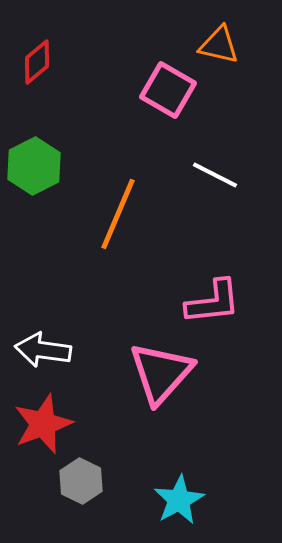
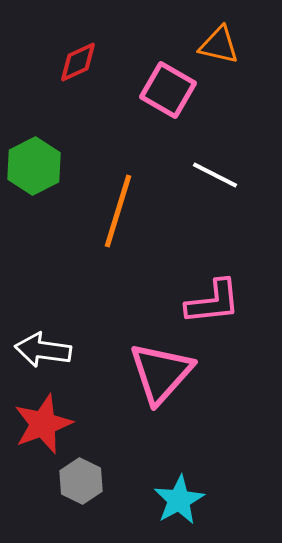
red diamond: moved 41 px right; rotated 15 degrees clockwise
orange line: moved 3 px up; rotated 6 degrees counterclockwise
